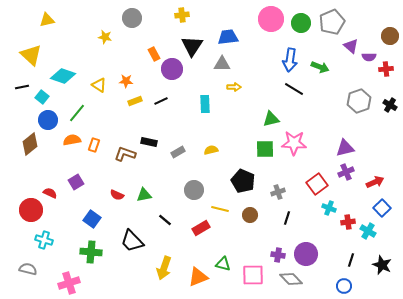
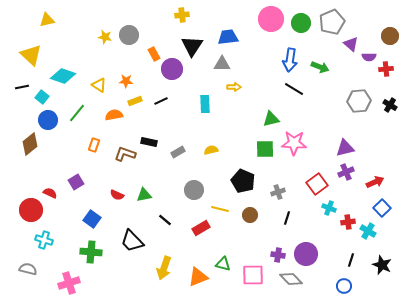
gray circle at (132, 18): moved 3 px left, 17 px down
purple triangle at (351, 46): moved 2 px up
gray hexagon at (359, 101): rotated 15 degrees clockwise
orange semicircle at (72, 140): moved 42 px right, 25 px up
